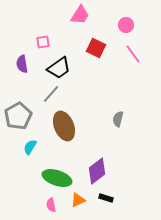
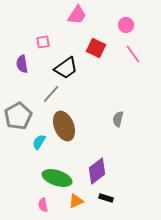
pink trapezoid: moved 3 px left
black trapezoid: moved 7 px right
cyan semicircle: moved 9 px right, 5 px up
orange triangle: moved 2 px left, 1 px down
pink semicircle: moved 8 px left
